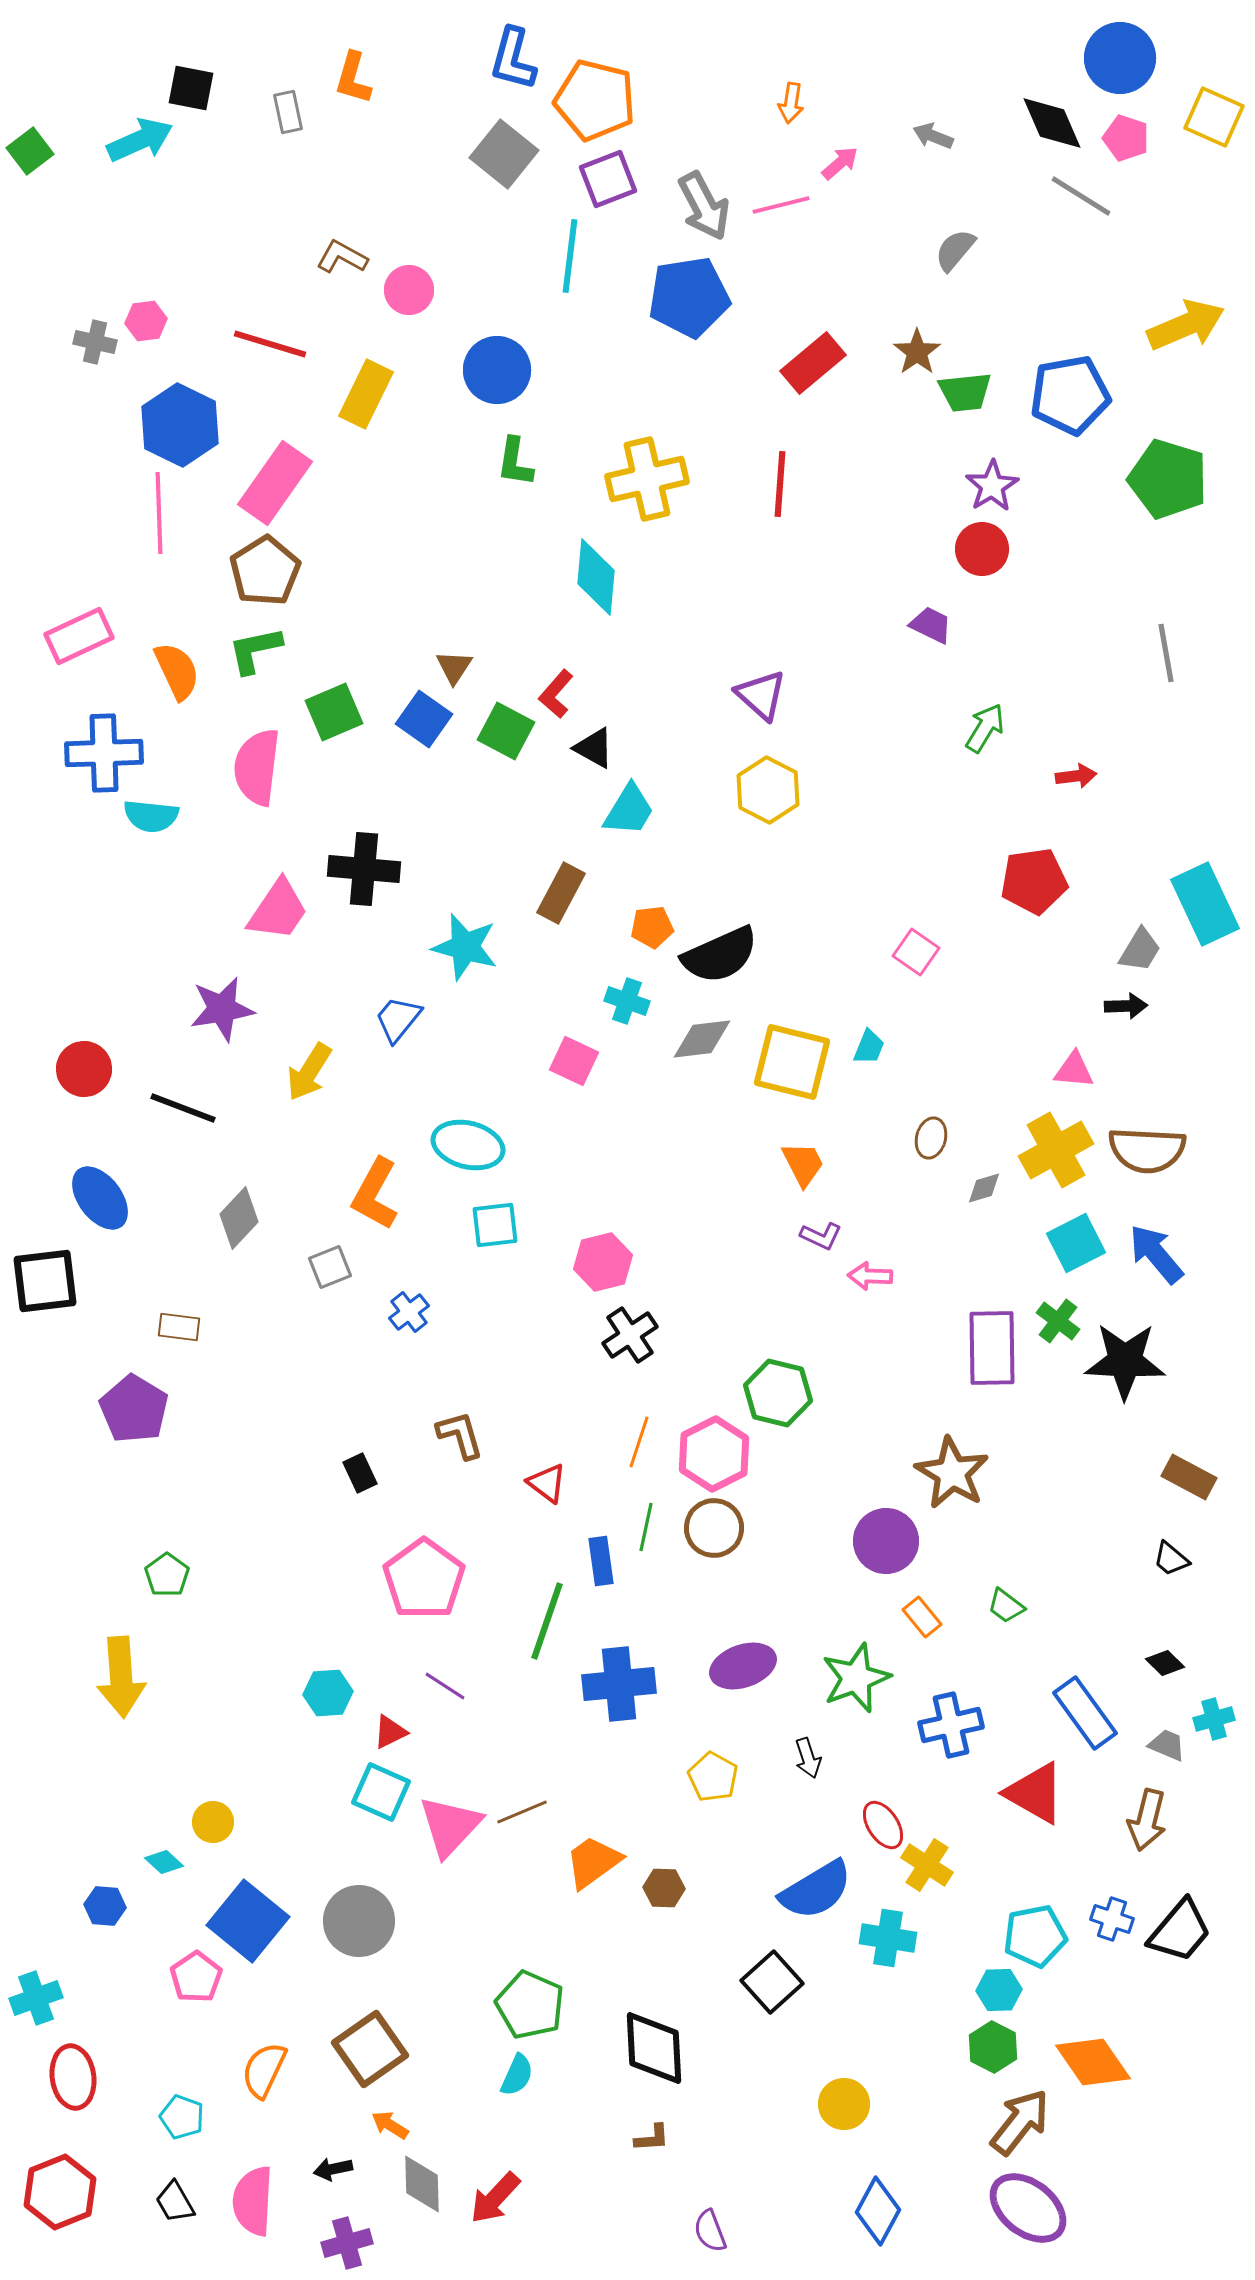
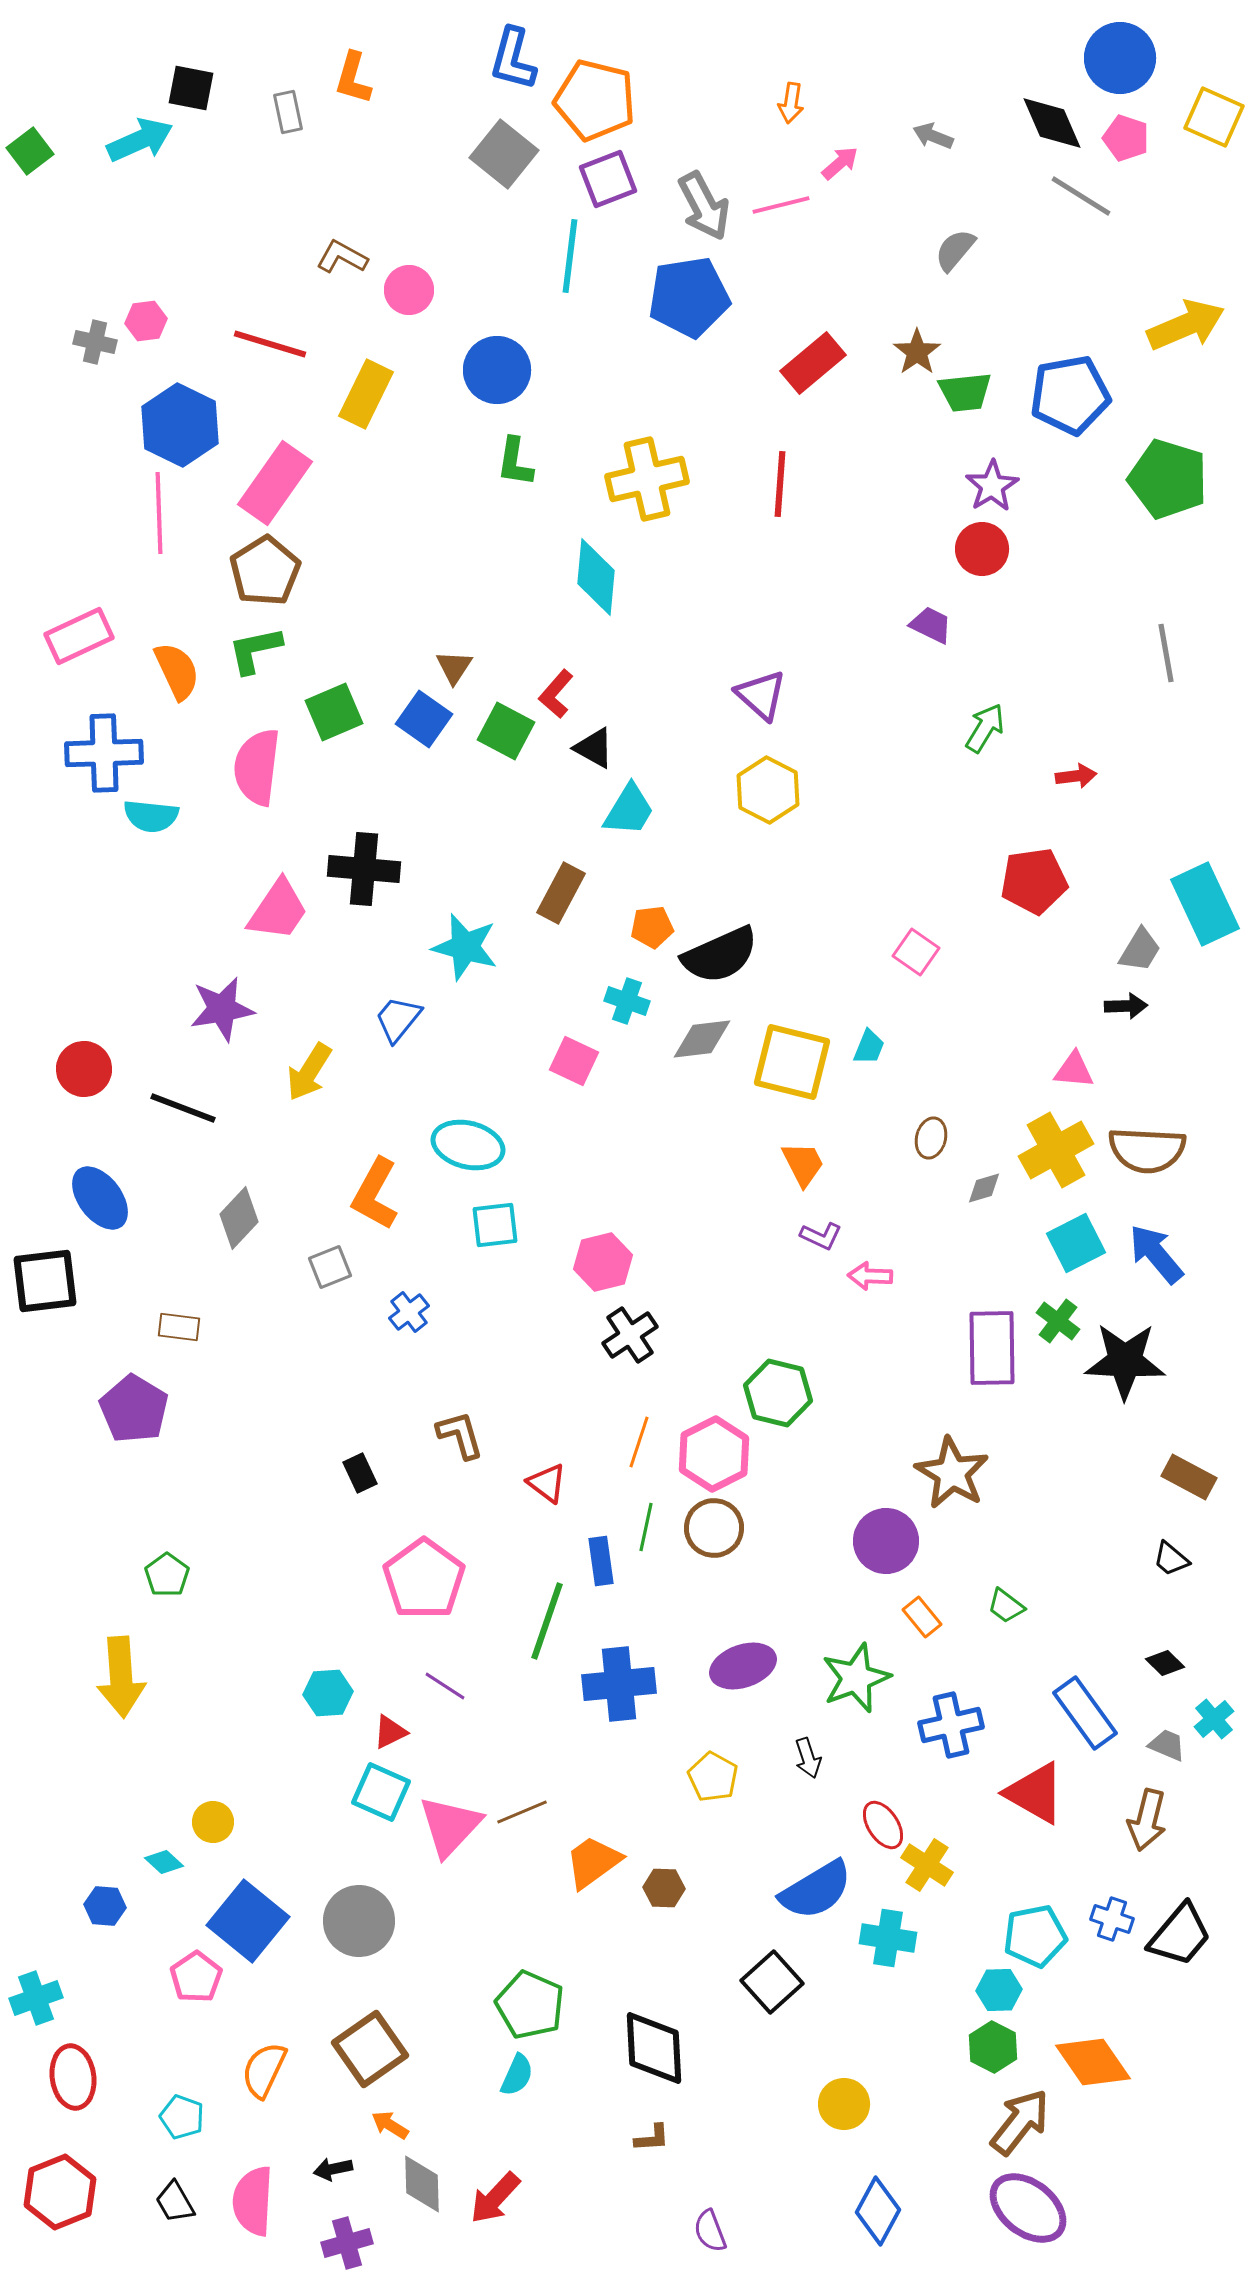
cyan cross at (1214, 1719): rotated 24 degrees counterclockwise
black trapezoid at (1180, 1931): moved 4 px down
